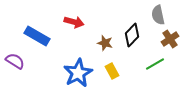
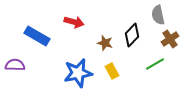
purple semicircle: moved 4 px down; rotated 30 degrees counterclockwise
blue star: rotated 16 degrees clockwise
